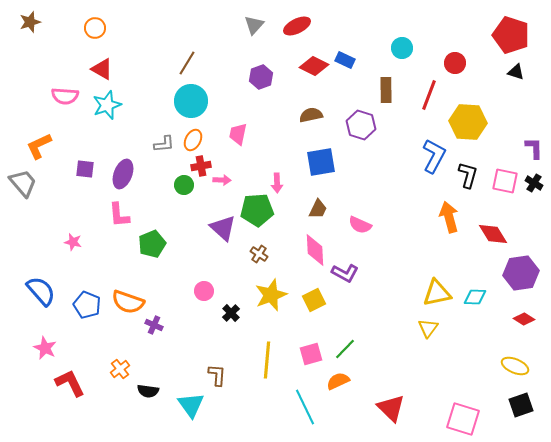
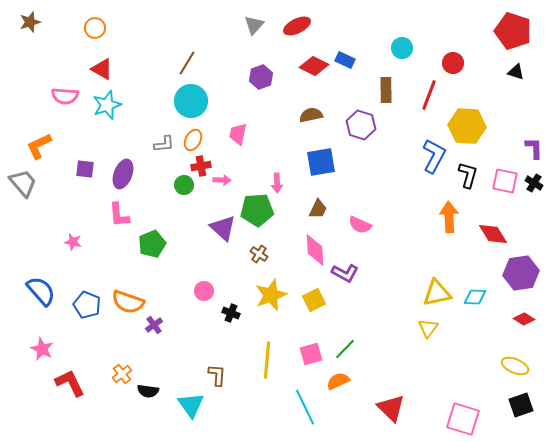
red pentagon at (511, 35): moved 2 px right, 4 px up
red circle at (455, 63): moved 2 px left
yellow hexagon at (468, 122): moved 1 px left, 4 px down
orange arrow at (449, 217): rotated 12 degrees clockwise
black cross at (231, 313): rotated 24 degrees counterclockwise
purple cross at (154, 325): rotated 30 degrees clockwise
pink star at (45, 348): moved 3 px left, 1 px down
orange cross at (120, 369): moved 2 px right, 5 px down
